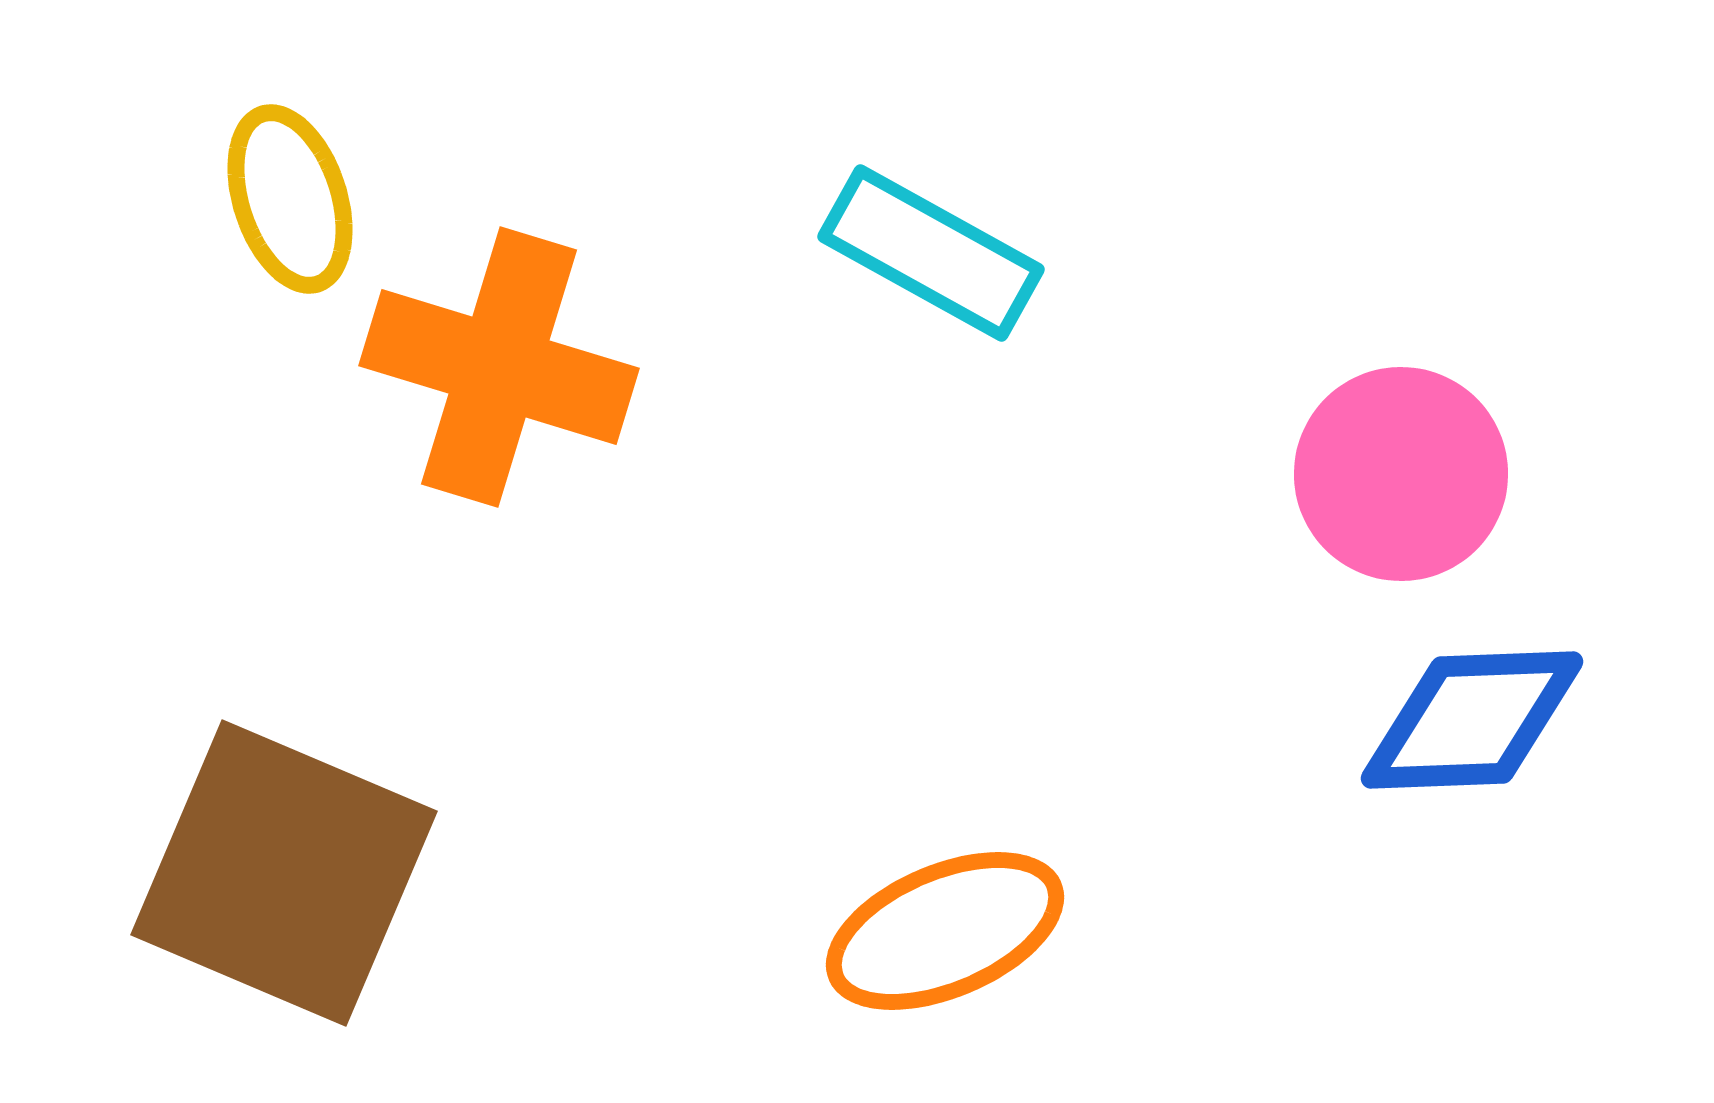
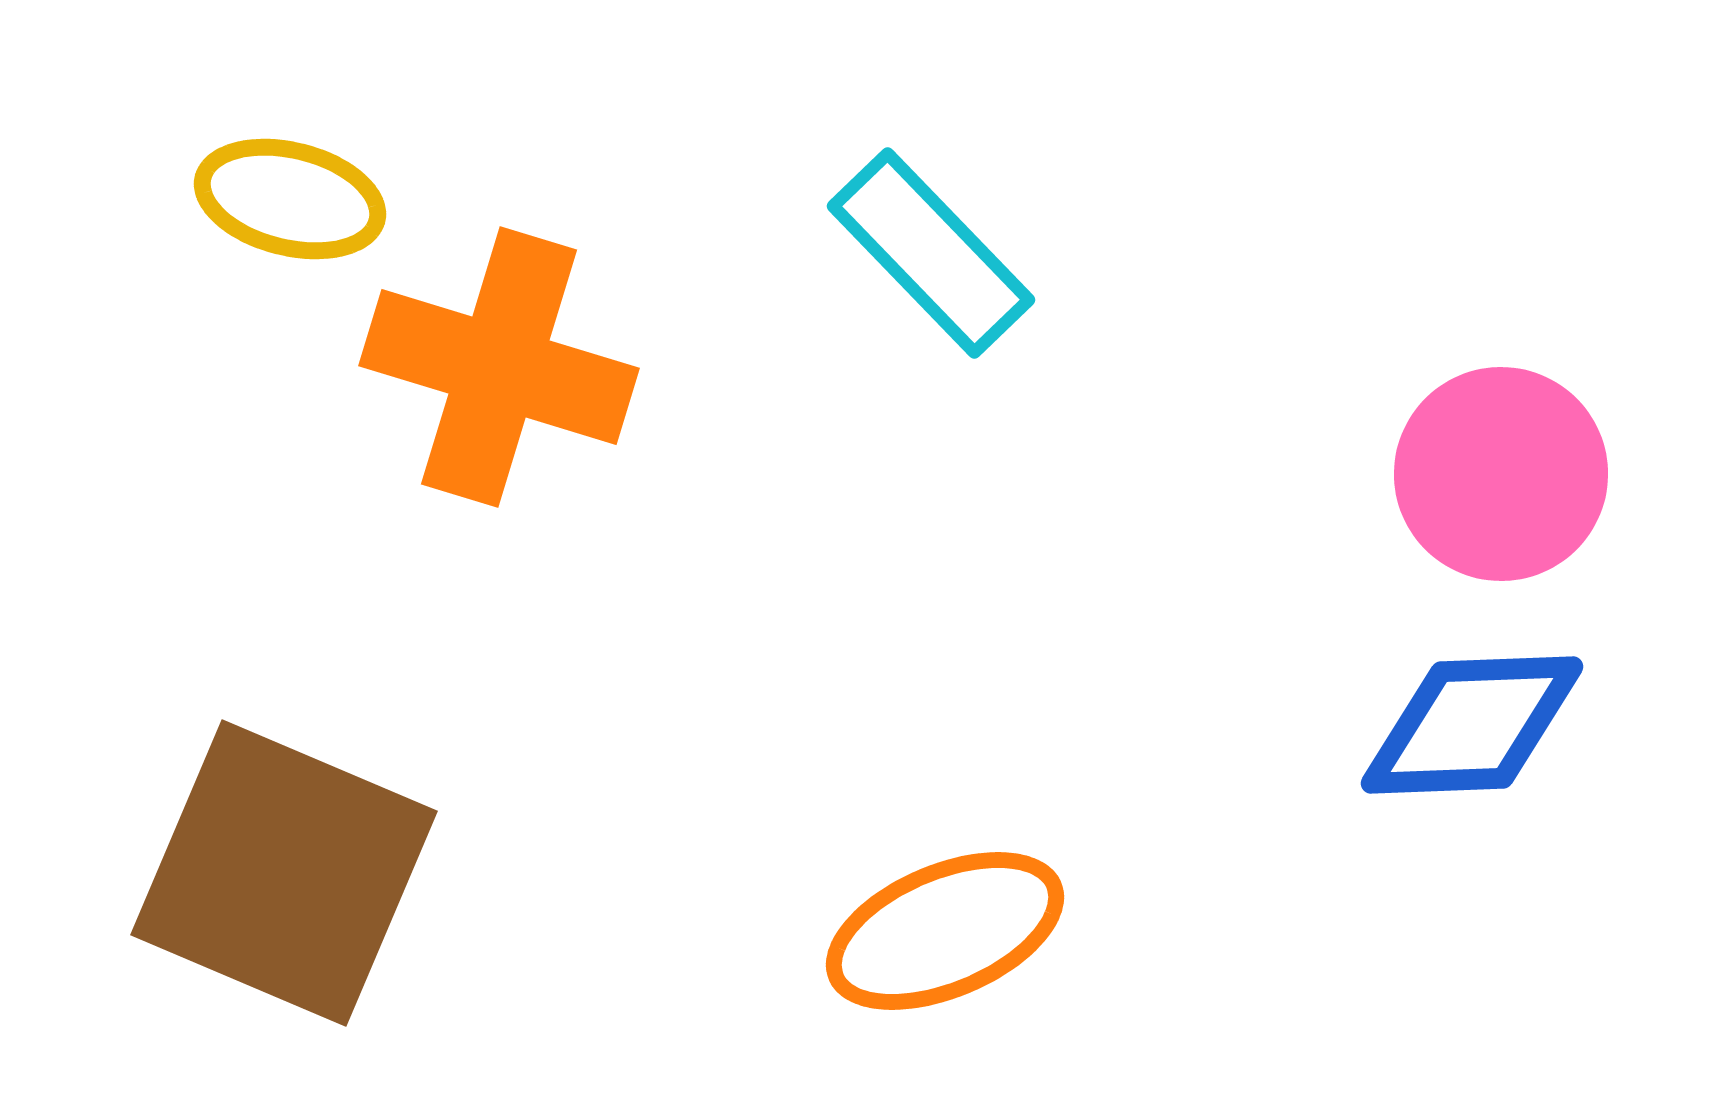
yellow ellipse: rotated 58 degrees counterclockwise
cyan rectangle: rotated 17 degrees clockwise
pink circle: moved 100 px right
blue diamond: moved 5 px down
